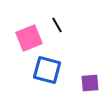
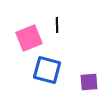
black line: rotated 28 degrees clockwise
purple square: moved 1 px left, 1 px up
